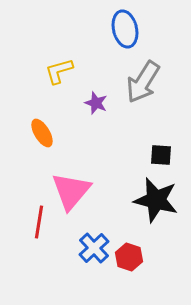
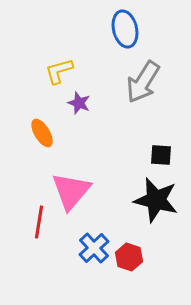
purple star: moved 17 px left
